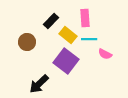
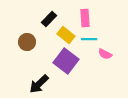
black rectangle: moved 2 px left, 2 px up
yellow rectangle: moved 2 px left
